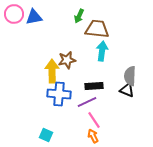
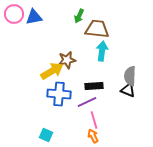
yellow arrow: rotated 60 degrees clockwise
black triangle: moved 1 px right
pink line: rotated 18 degrees clockwise
